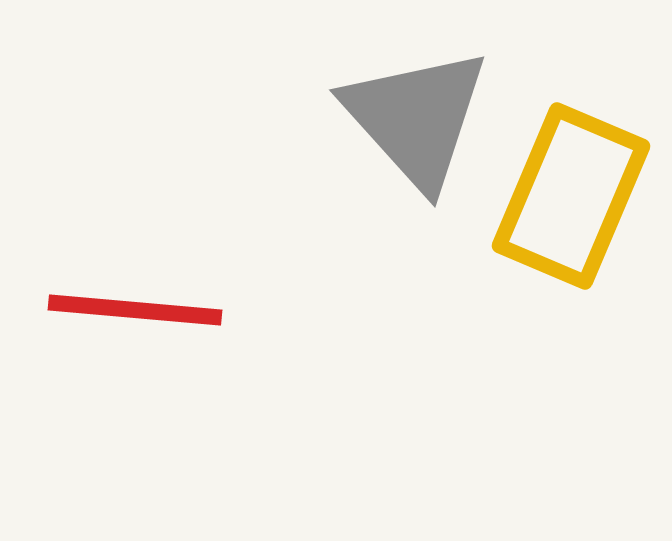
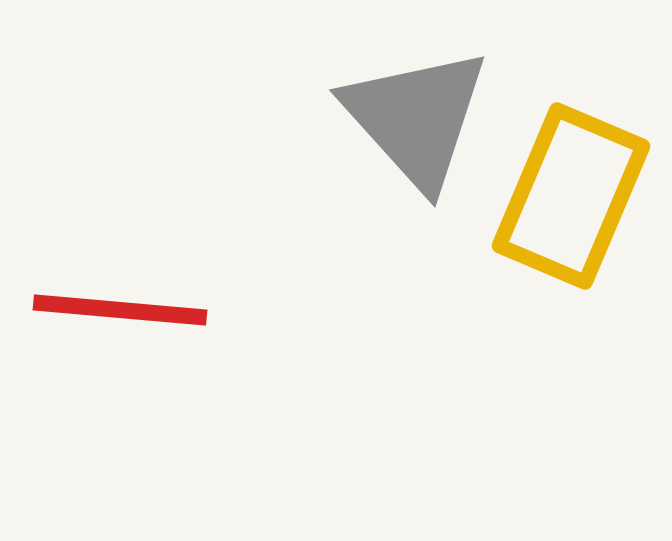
red line: moved 15 px left
